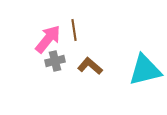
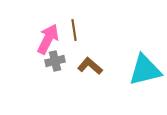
pink arrow: rotated 12 degrees counterclockwise
